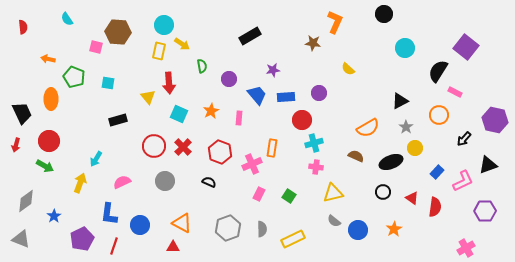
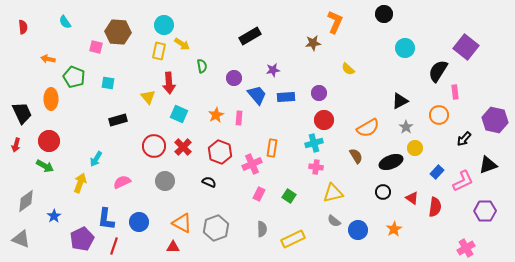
cyan semicircle at (67, 19): moved 2 px left, 3 px down
brown star at (313, 43): rotated 14 degrees counterclockwise
purple circle at (229, 79): moved 5 px right, 1 px up
pink rectangle at (455, 92): rotated 56 degrees clockwise
orange star at (211, 111): moved 5 px right, 4 px down
red circle at (302, 120): moved 22 px right
brown semicircle at (356, 156): rotated 35 degrees clockwise
blue L-shape at (109, 214): moved 3 px left, 5 px down
blue circle at (140, 225): moved 1 px left, 3 px up
gray hexagon at (228, 228): moved 12 px left
